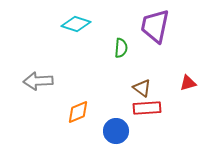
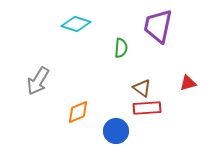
purple trapezoid: moved 3 px right
gray arrow: rotated 56 degrees counterclockwise
